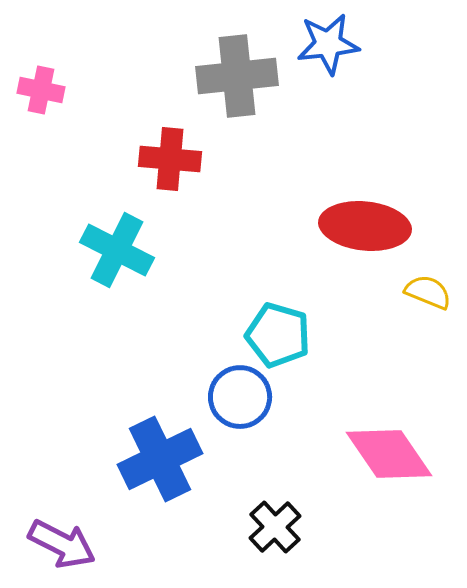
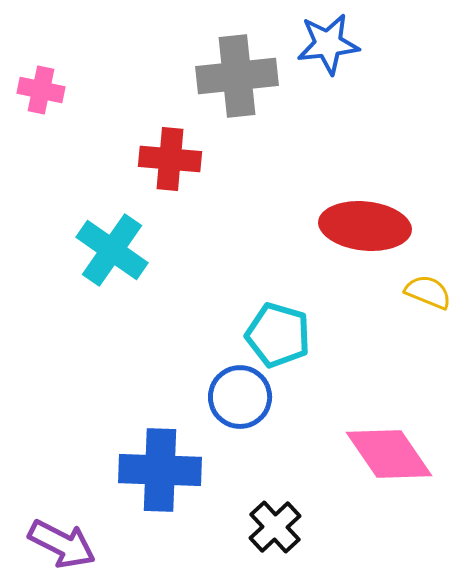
cyan cross: moved 5 px left; rotated 8 degrees clockwise
blue cross: moved 11 px down; rotated 28 degrees clockwise
